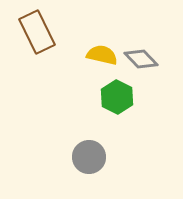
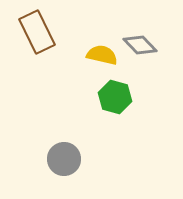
gray diamond: moved 1 px left, 14 px up
green hexagon: moved 2 px left; rotated 12 degrees counterclockwise
gray circle: moved 25 px left, 2 px down
